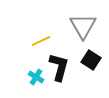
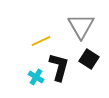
gray triangle: moved 2 px left
black square: moved 2 px left, 1 px up
